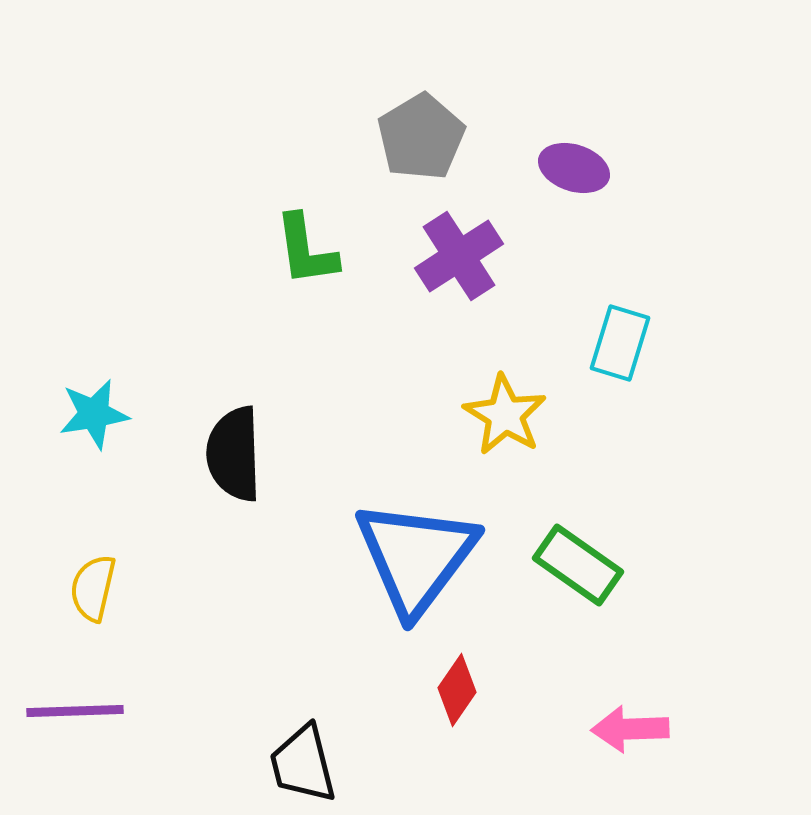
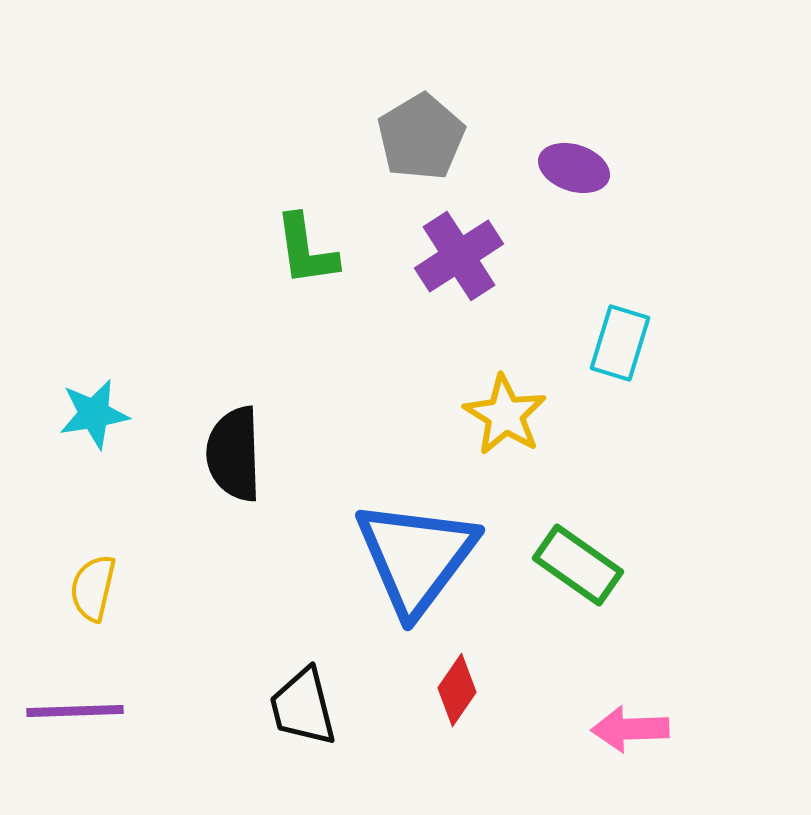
black trapezoid: moved 57 px up
